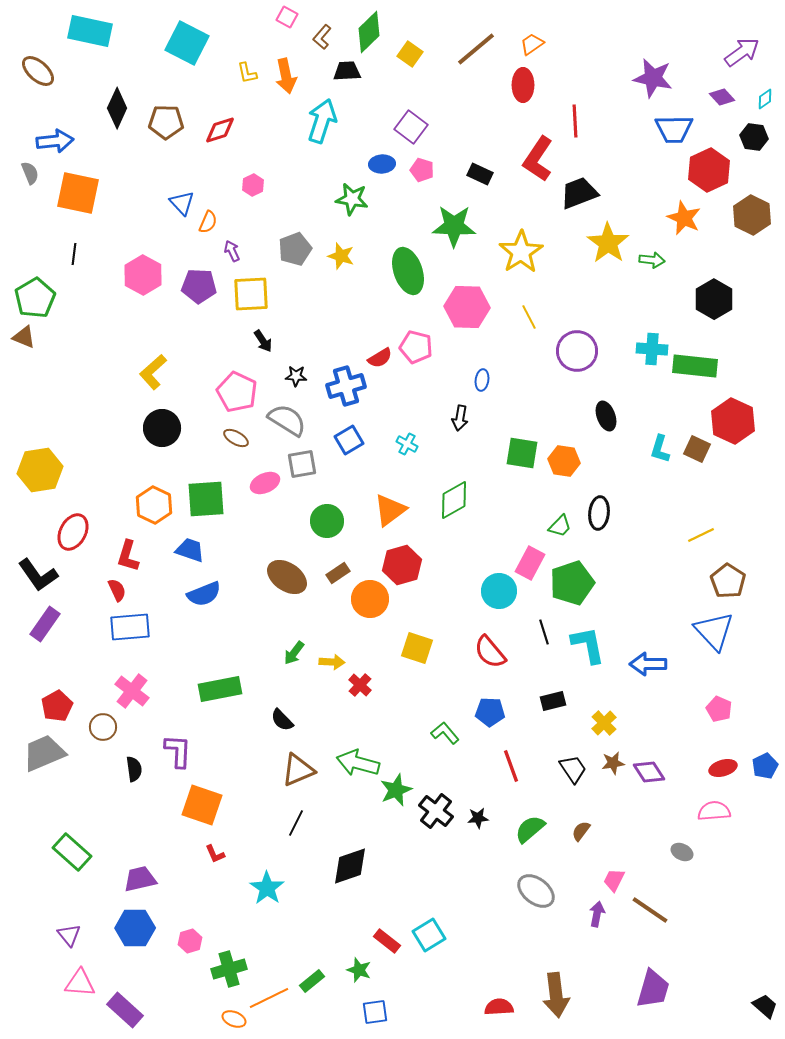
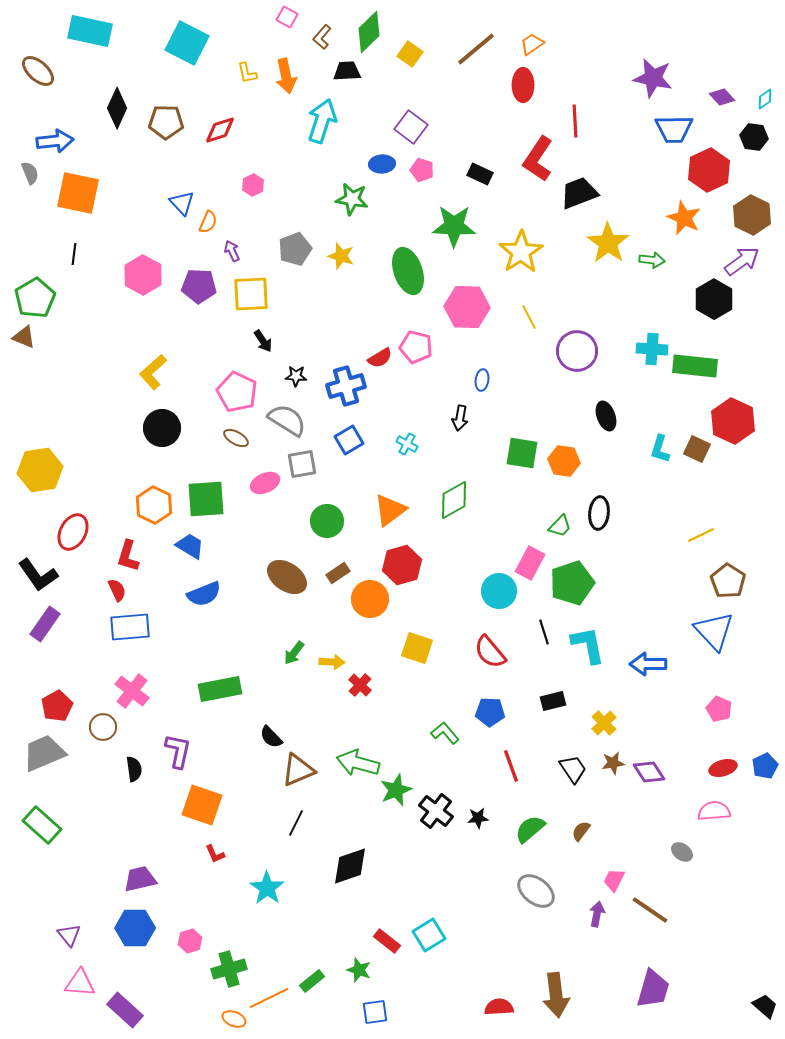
purple arrow at (742, 52): moved 209 px down
blue trapezoid at (190, 550): moved 4 px up; rotated 12 degrees clockwise
black semicircle at (282, 720): moved 11 px left, 17 px down
purple L-shape at (178, 751): rotated 9 degrees clockwise
green rectangle at (72, 852): moved 30 px left, 27 px up
gray ellipse at (682, 852): rotated 10 degrees clockwise
